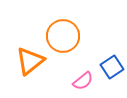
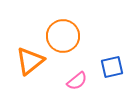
blue square: rotated 20 degrees clockwise
pink semicircle: moved 6 px left
